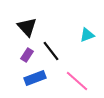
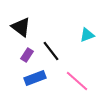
black triangle: moved 6 px left; rotated 10 degrees counterclockwise
